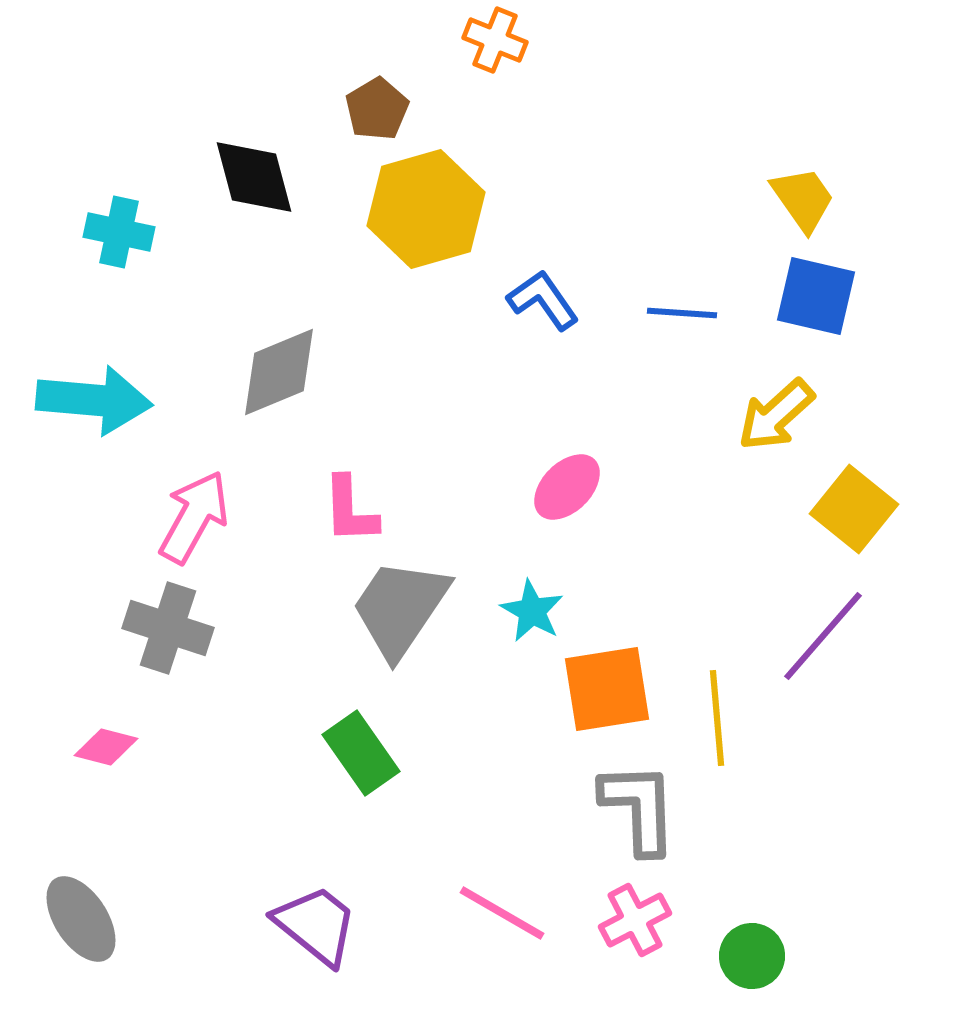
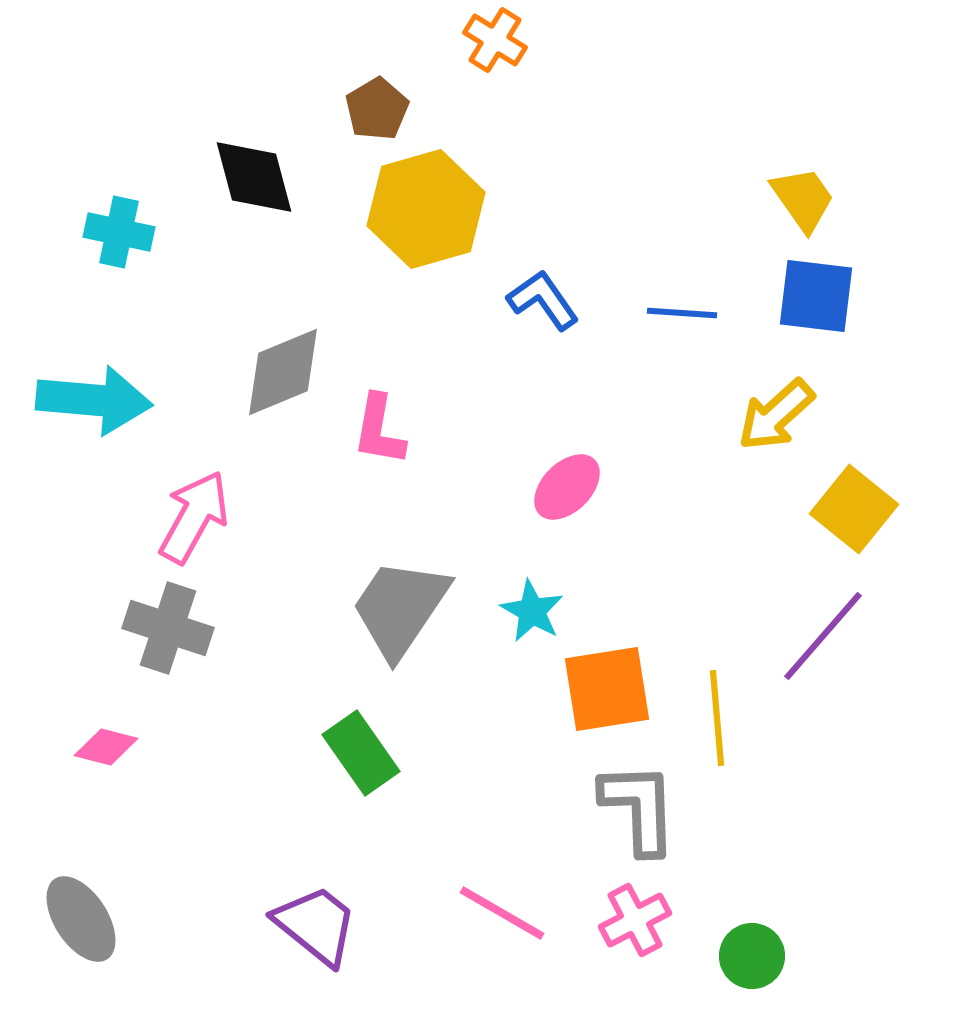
orange cross: rotated 10 degrees clockwise
blue square: rotated 6 degrees counterclockwise
gray diamond: moved 4 px right
pink L-shape: moved 29 px right, 80 px up; rotated 12 degrees clockwise
